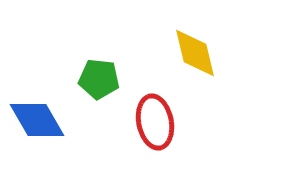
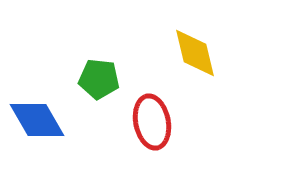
red ellipse: moved 3 px left
